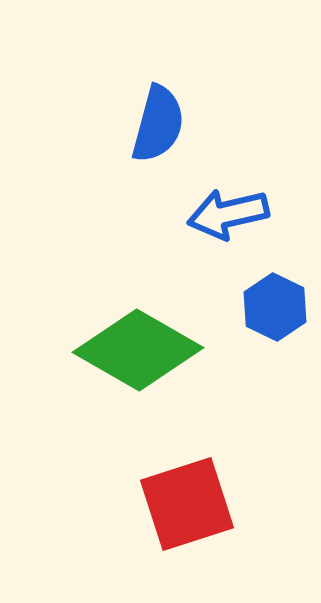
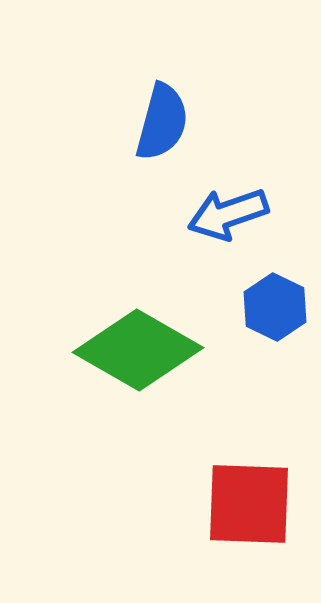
blue semicircle: moved 4 px right, 2 px up
blue arrow: rotated 6 degrees counterclockwise
red square: moved 62 px right; rotated 20 degrees clockwise
